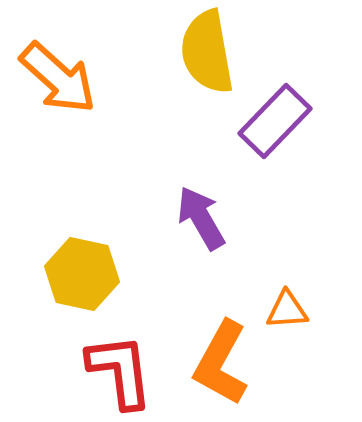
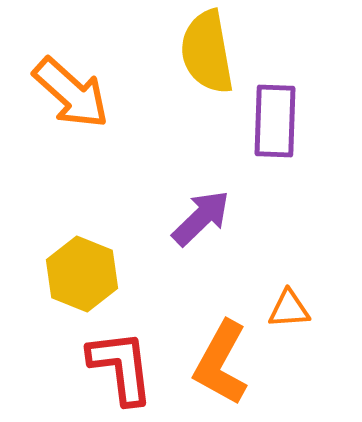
orange arrow: moved 13 px right, 15 px down
purple rectangle: rotated 42 degrees counterclockwise
purple arrow: rotated 76 degrees clockwise
yellow hexagon: rotated 10 degrees clockwise
orange triangle: moved 2 px right, 1 px up
red L-shape: moved 1 px right, 4 px up
